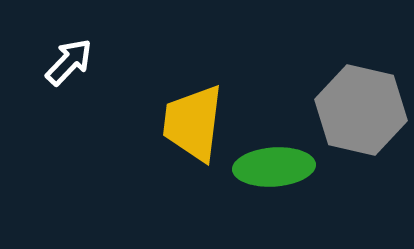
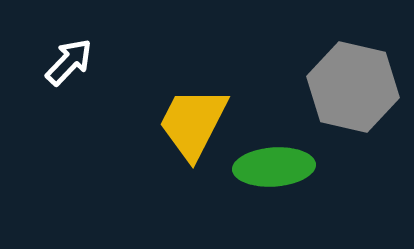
gray hexagon: moved 8 px left, 23 px up
yellow trapezoid: rotated 20 degrees clockwise
